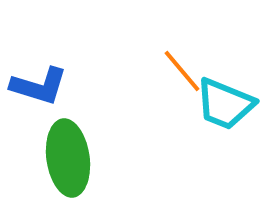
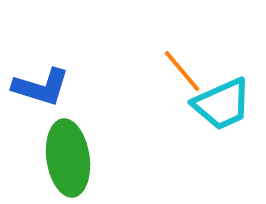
blue L-shape: moved 2 px right, 1 px down
cyan trapezoid: moved 3 px left; rotated 46 degrees counterclockwise
